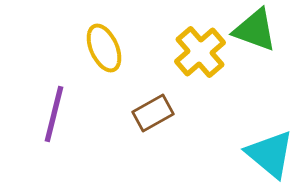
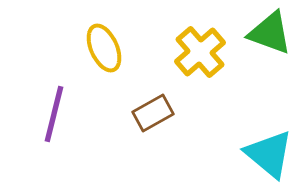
green triangle: moved 15 px right, 3 px down
cyan triangle: moved 1 px left
